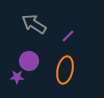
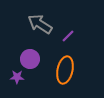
gray arrow: moved 6 px right
purple circle: moved 1 px right, 2 px up
